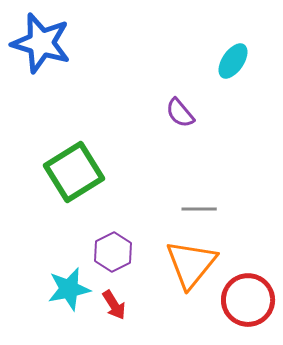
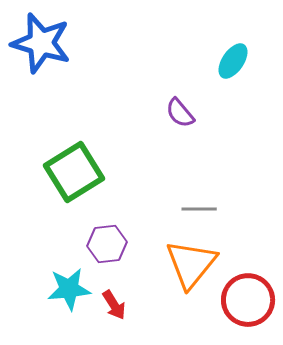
purple hexagon: moved 6 px left, 8 px up; rotated 21 degrees clockwise
cyan star: rotated 6 degrees clockwise
